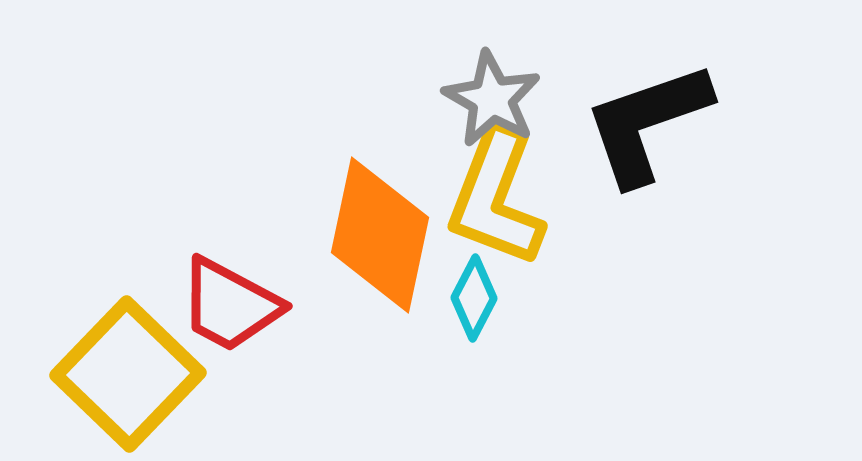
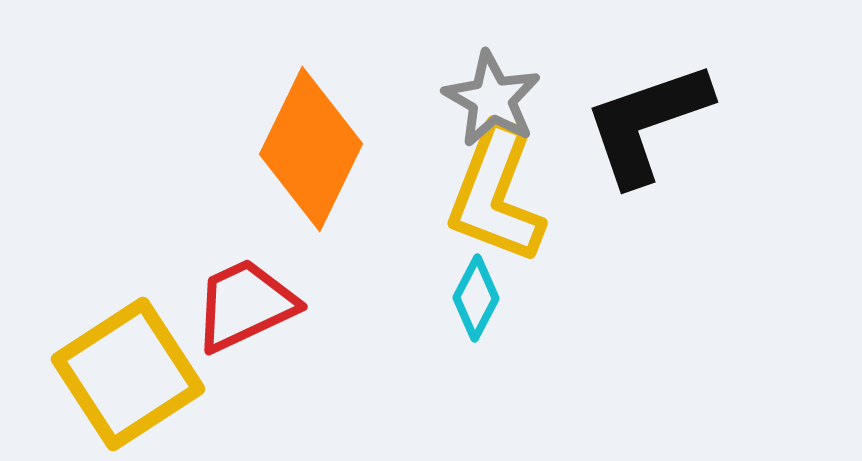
yellow L-shape: moved 3 px up
orange diamond: moved 69 px left, 86 px up; rotated 14 degrees clockwise
cyan diamond: moved 2 px right
red trapezoid: moved 15 px right; rotated 127 degrees clockwise
yellow square: rotated 13 degrees clockwise
